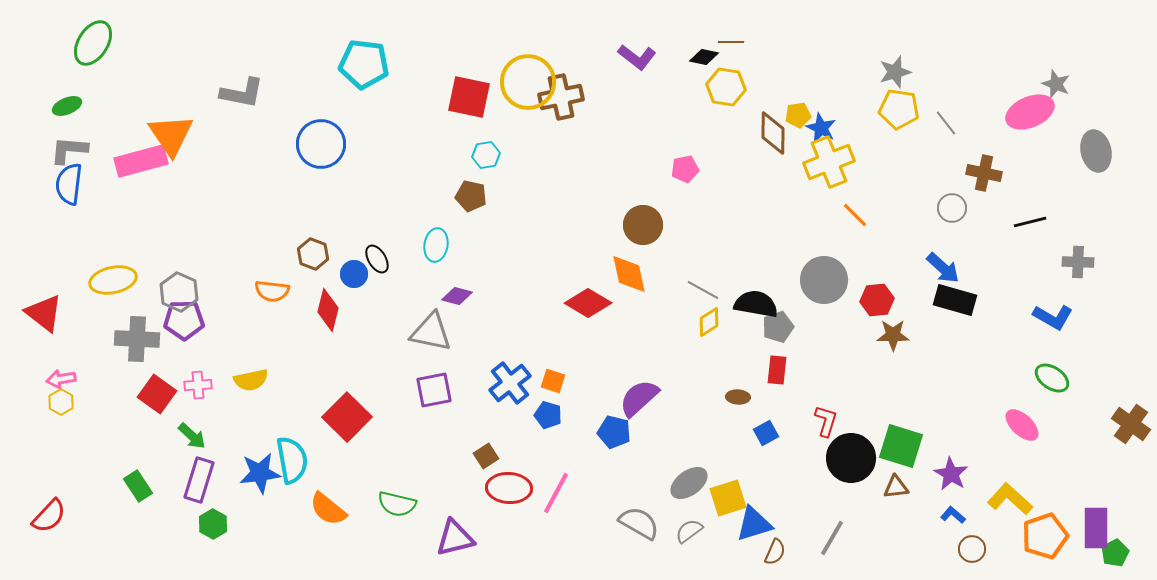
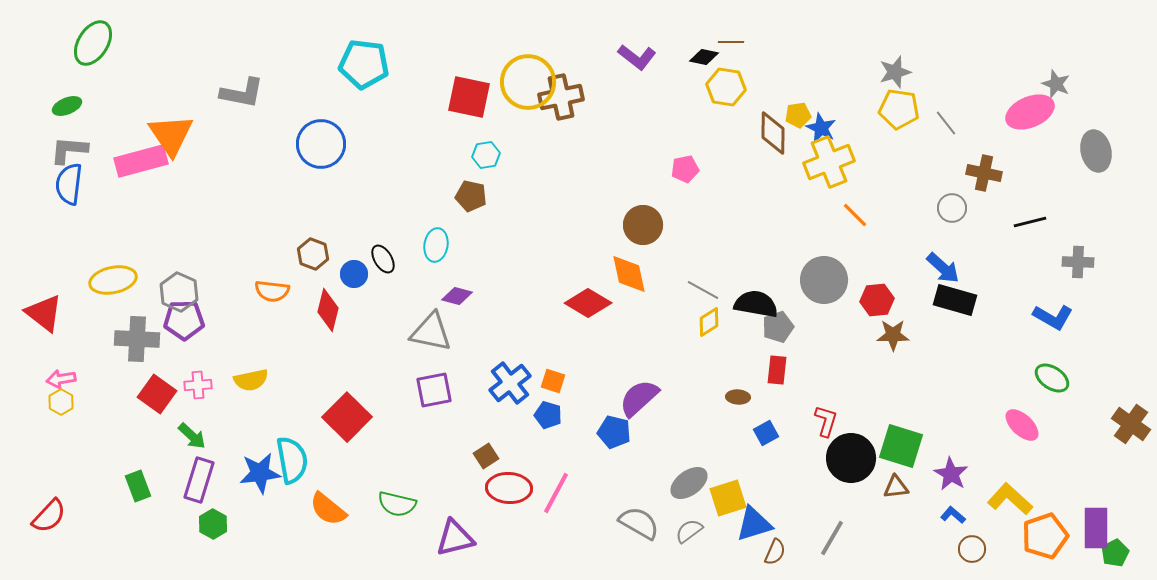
black ellipse at (377, 259): moved 6 px right
green rectangle at (138, 486): rotated 12 degrees clockwise
